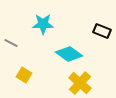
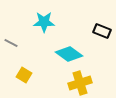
cyan star: moved 1 px right, 2 px up
yellow cross: rotated 30 degrees clockwise
